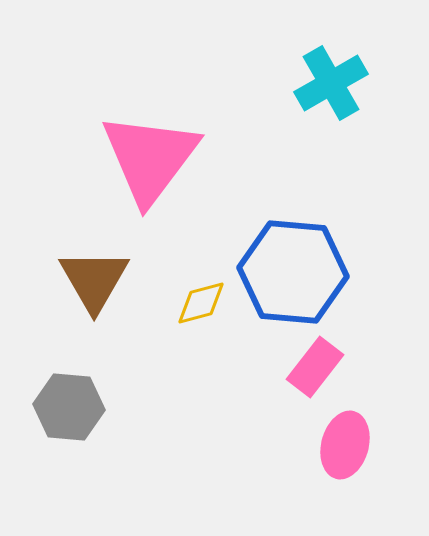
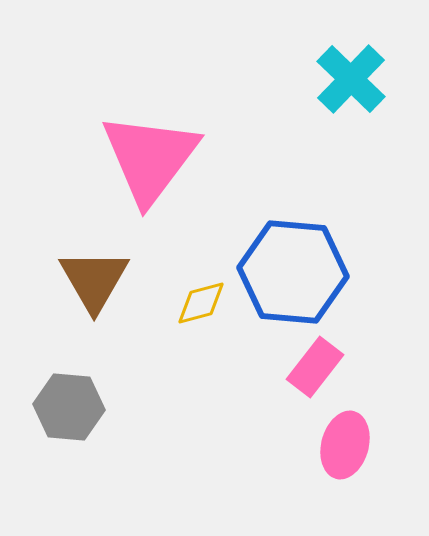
cyan cross: moved 20 px right, 4 px up; rotated 16 degrees counterclockwise
